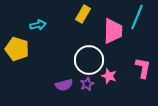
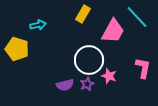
cyan line: rotated 65 degrees counterclockwise
pink trapezoid: rotated 28 degrees clockwise
purple semicircle: moved 1 px right
